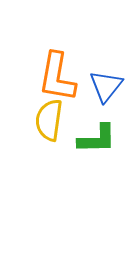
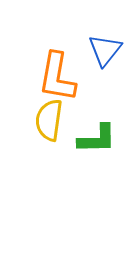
blue triangle: moved 1 px left, 36 px up
